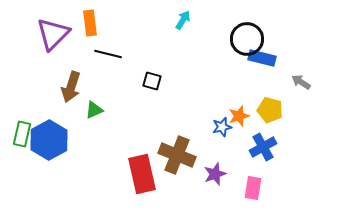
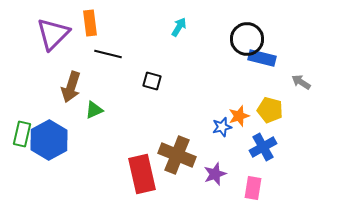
cyan arrow: moved 4 px left, 7 px down
